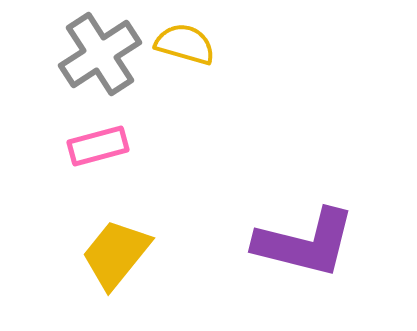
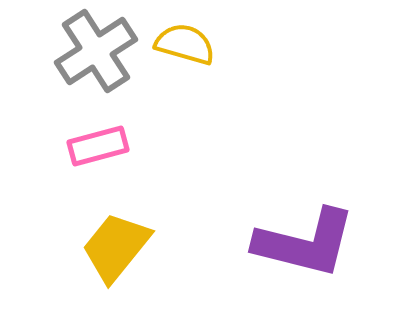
gray cross: moved 4 px left, 3 px up
yellow trapezoid: moved 7 px up
